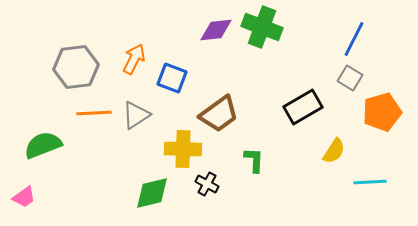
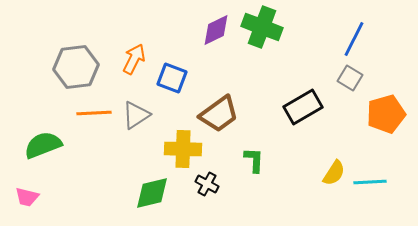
purple diamond: rotated 20 degrees counterclockwise
orange pentagon: moved 4 px right, 2 px down
yellow semicircle: moved 22 px down
pink trapezoid: moved 3 px right; rotated 50 degrees clockwise
